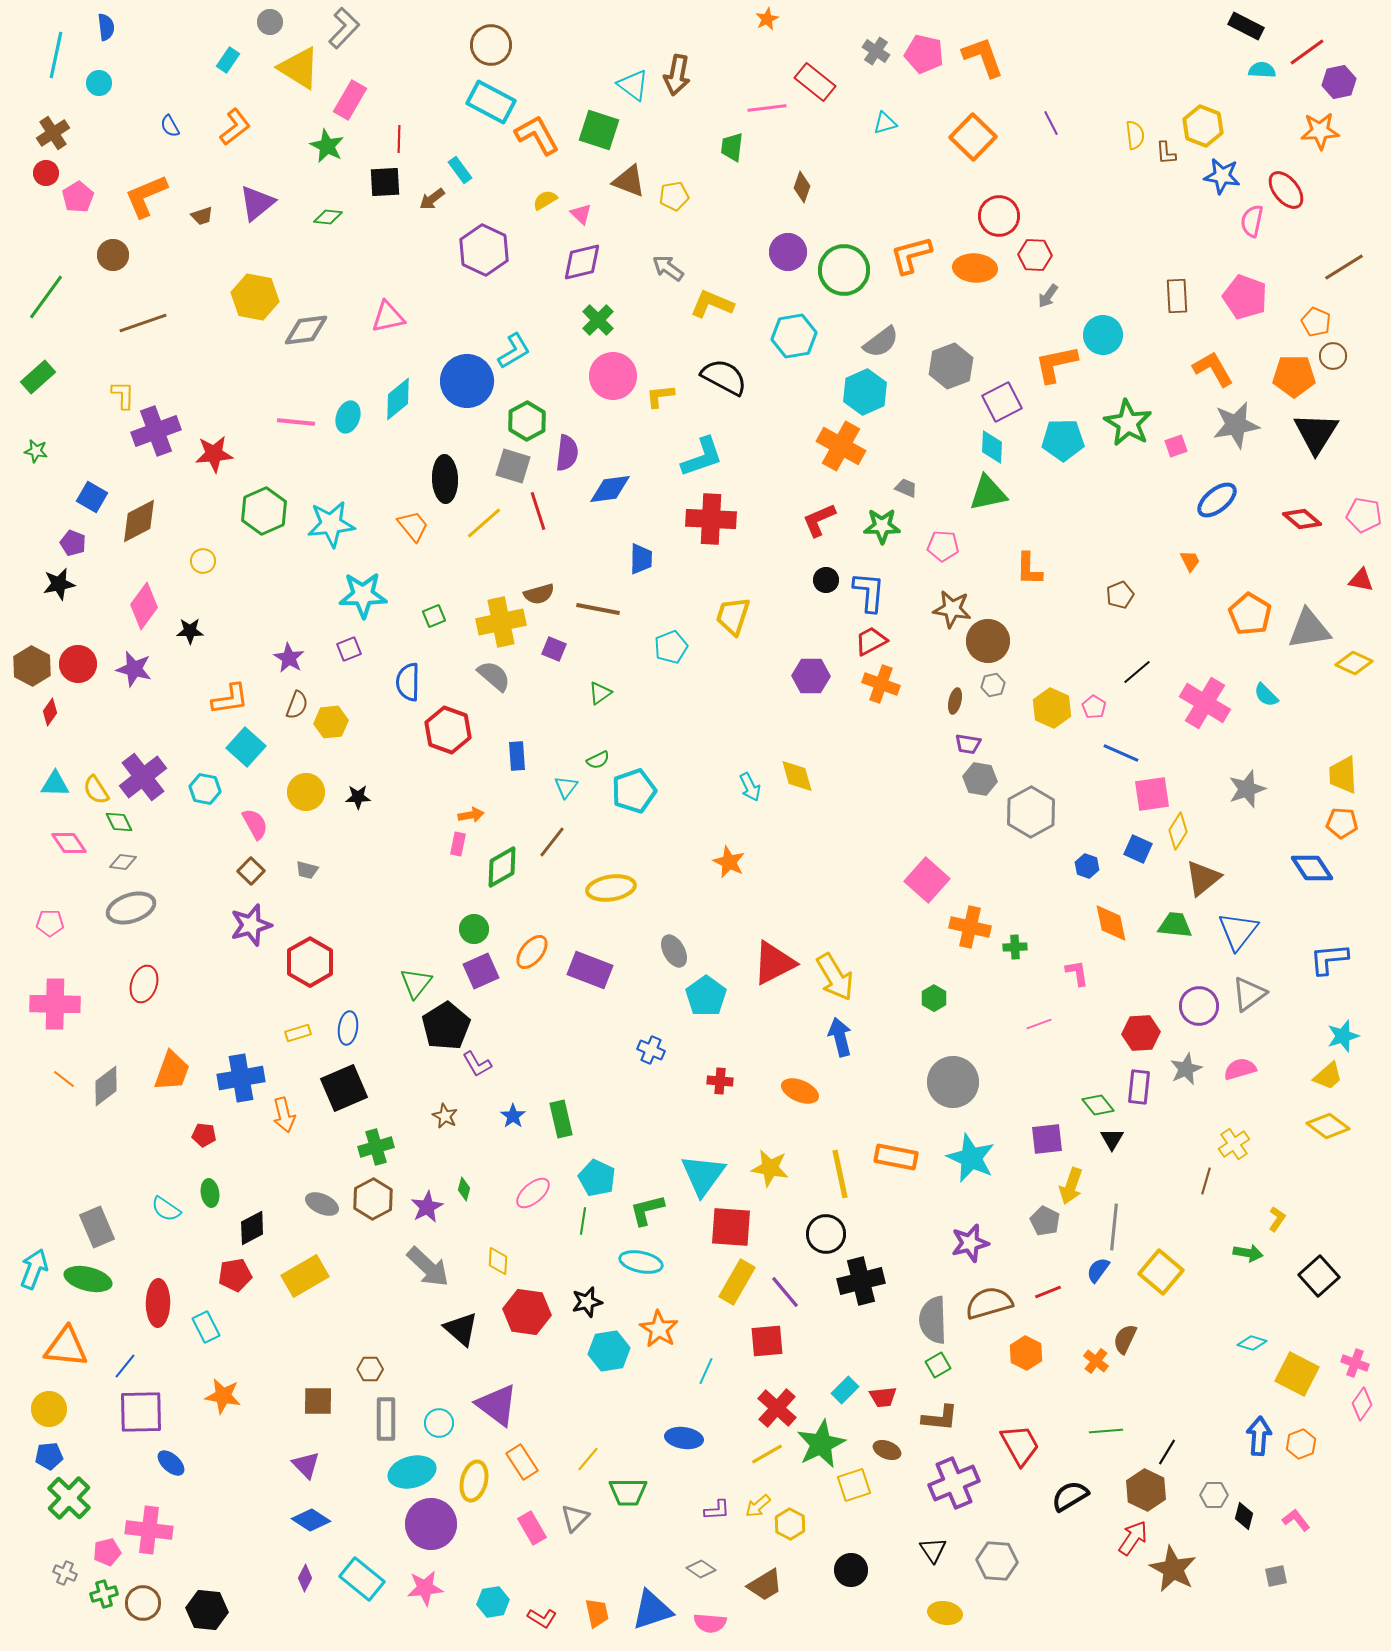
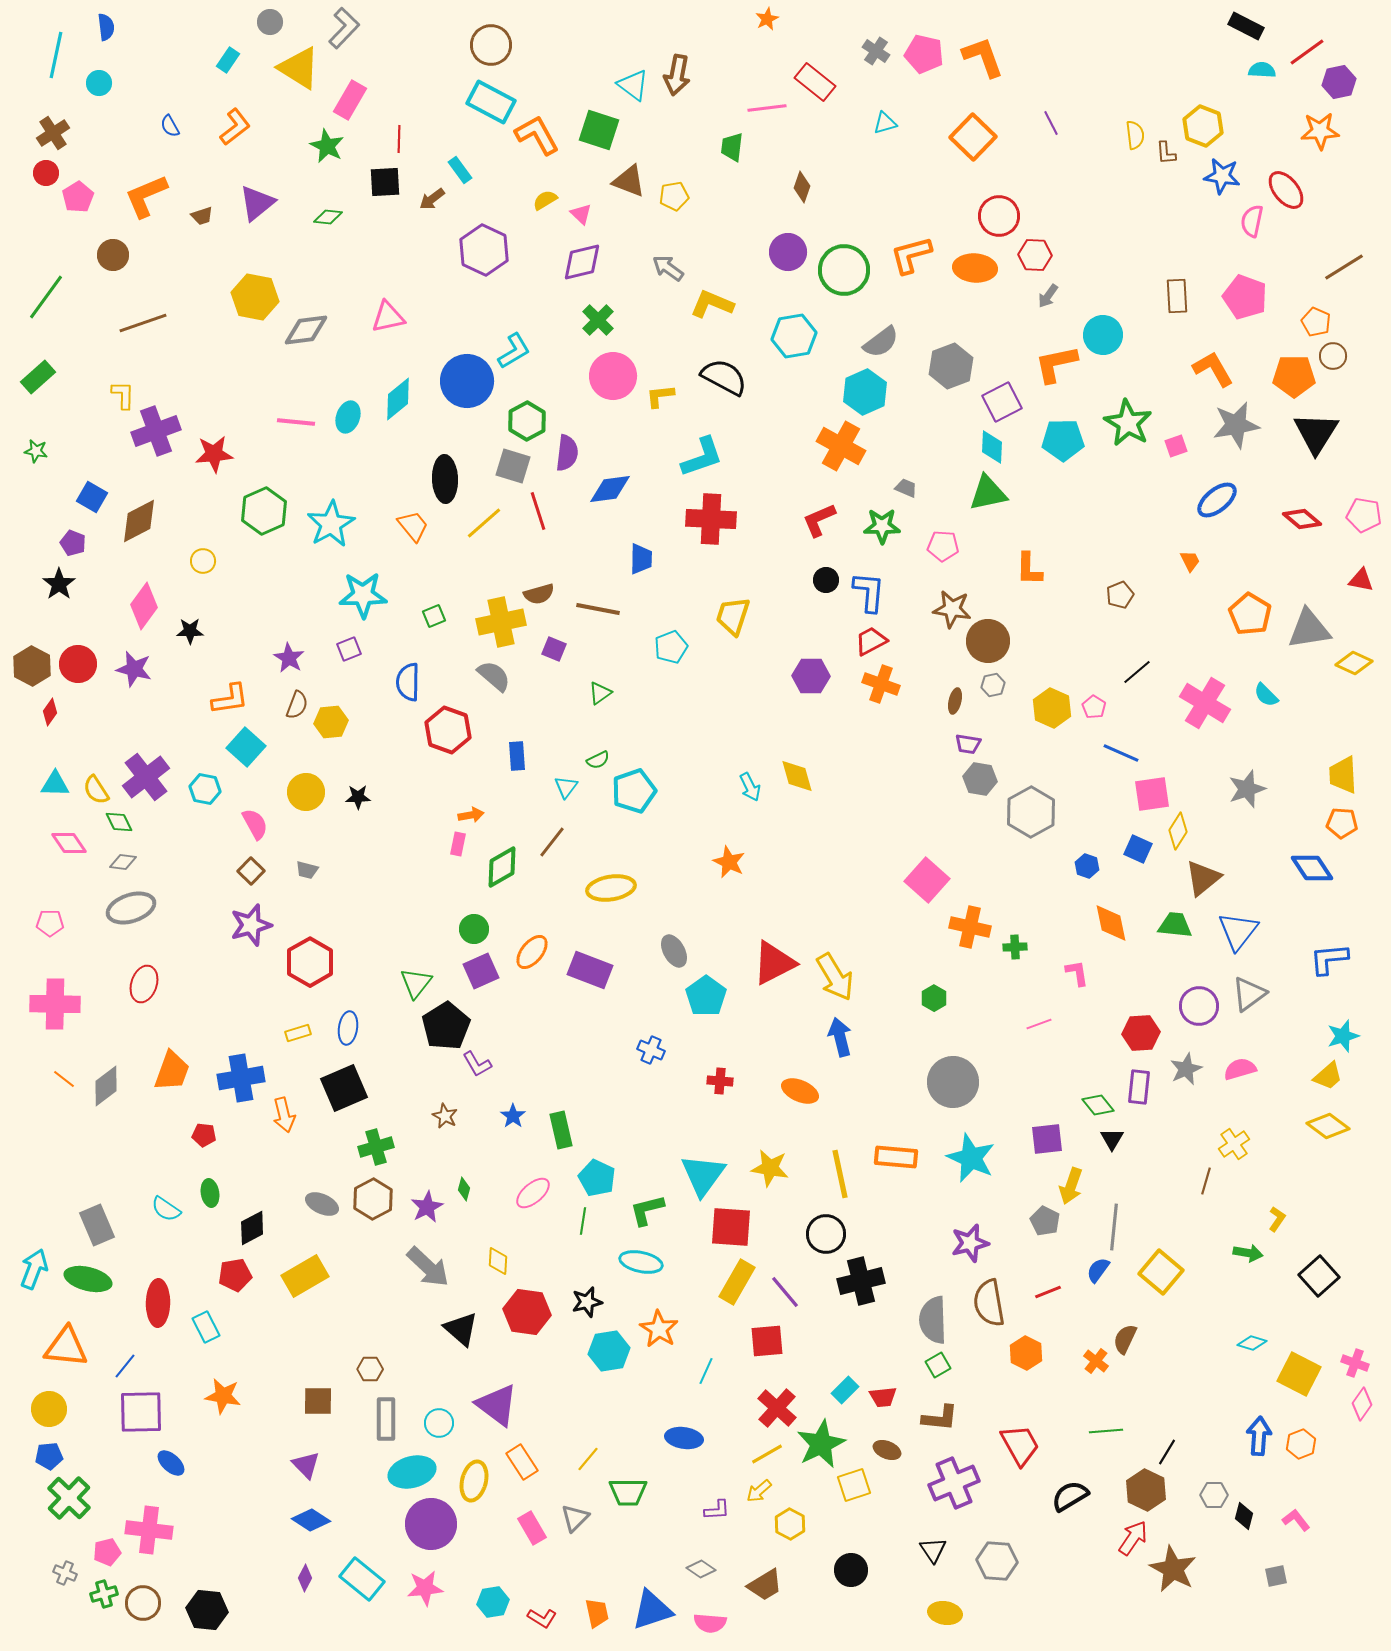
cyan star at (331, 524): rotated 24 degrees counterclockwise
black star at (59, 584): rotated 24 degrees counterclockwise
purple cross at (143, 777): moved 3 px right
green rectangle at (561, 1119): moved 11 px down
orange rectangle at (896, 1157): rotated 6 degrees counterclockwise
gray rectangle at (97, 1227): moved 2 px up
brown semicircle at (989, 1303): rotated 84 degrees counterclockwise
yellow square at (1297, 1374): moved 2 px right
yellow arrow at (758, 1506): moved 1 px right, 15 px up
